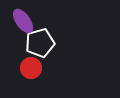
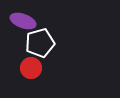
purple ellipse: rotated 35 degrees counterclockwise
